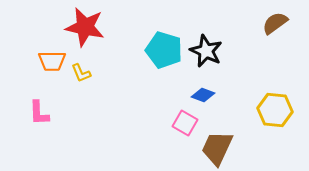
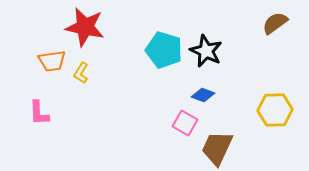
orange trapezoid: rotated 8 degrees counterclockwise
yellow L-shape: rotated 55 degrees clockwise
yellow hexagon: rotated 8 degrees counterclockwise
